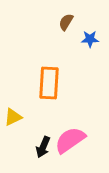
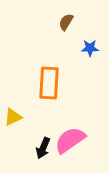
blue star: moved 9 px down
black arrow: moved 1 px down
